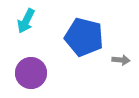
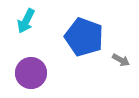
blue pentagon: rotated 6 degrees clockwise
gray arrow: rotated 24 degrees clockwise
